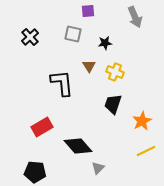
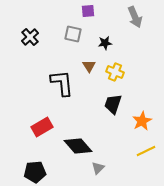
black pentagon: rotated 10 degrees counterclockwise
